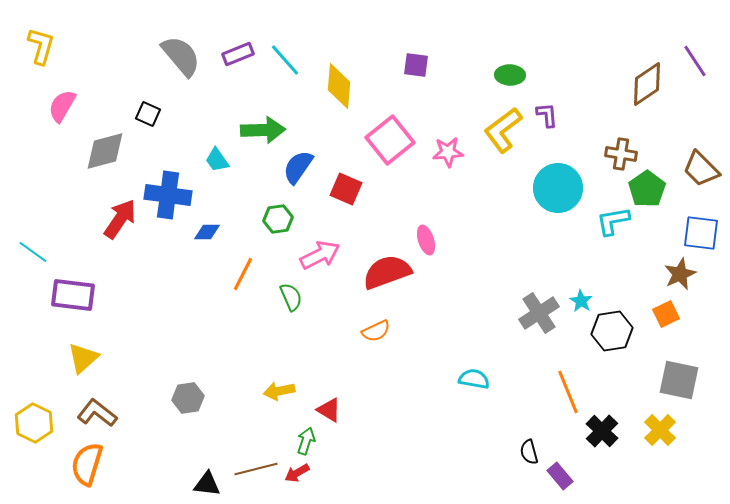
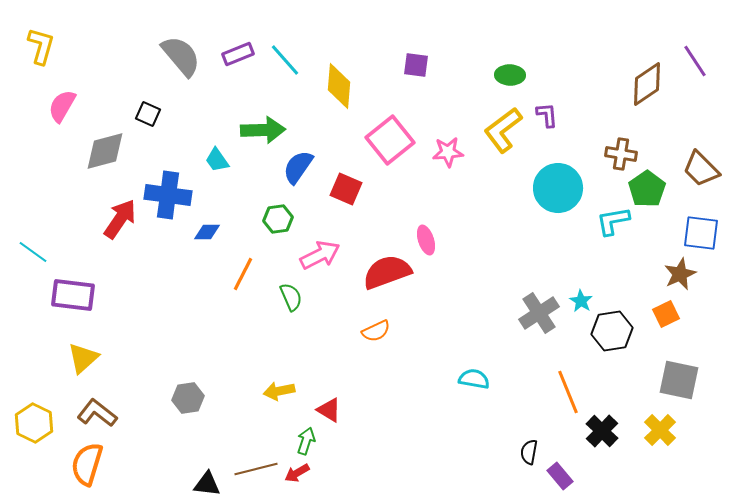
black semicircle at (529, 452): rotated 25 degrees clockwise
